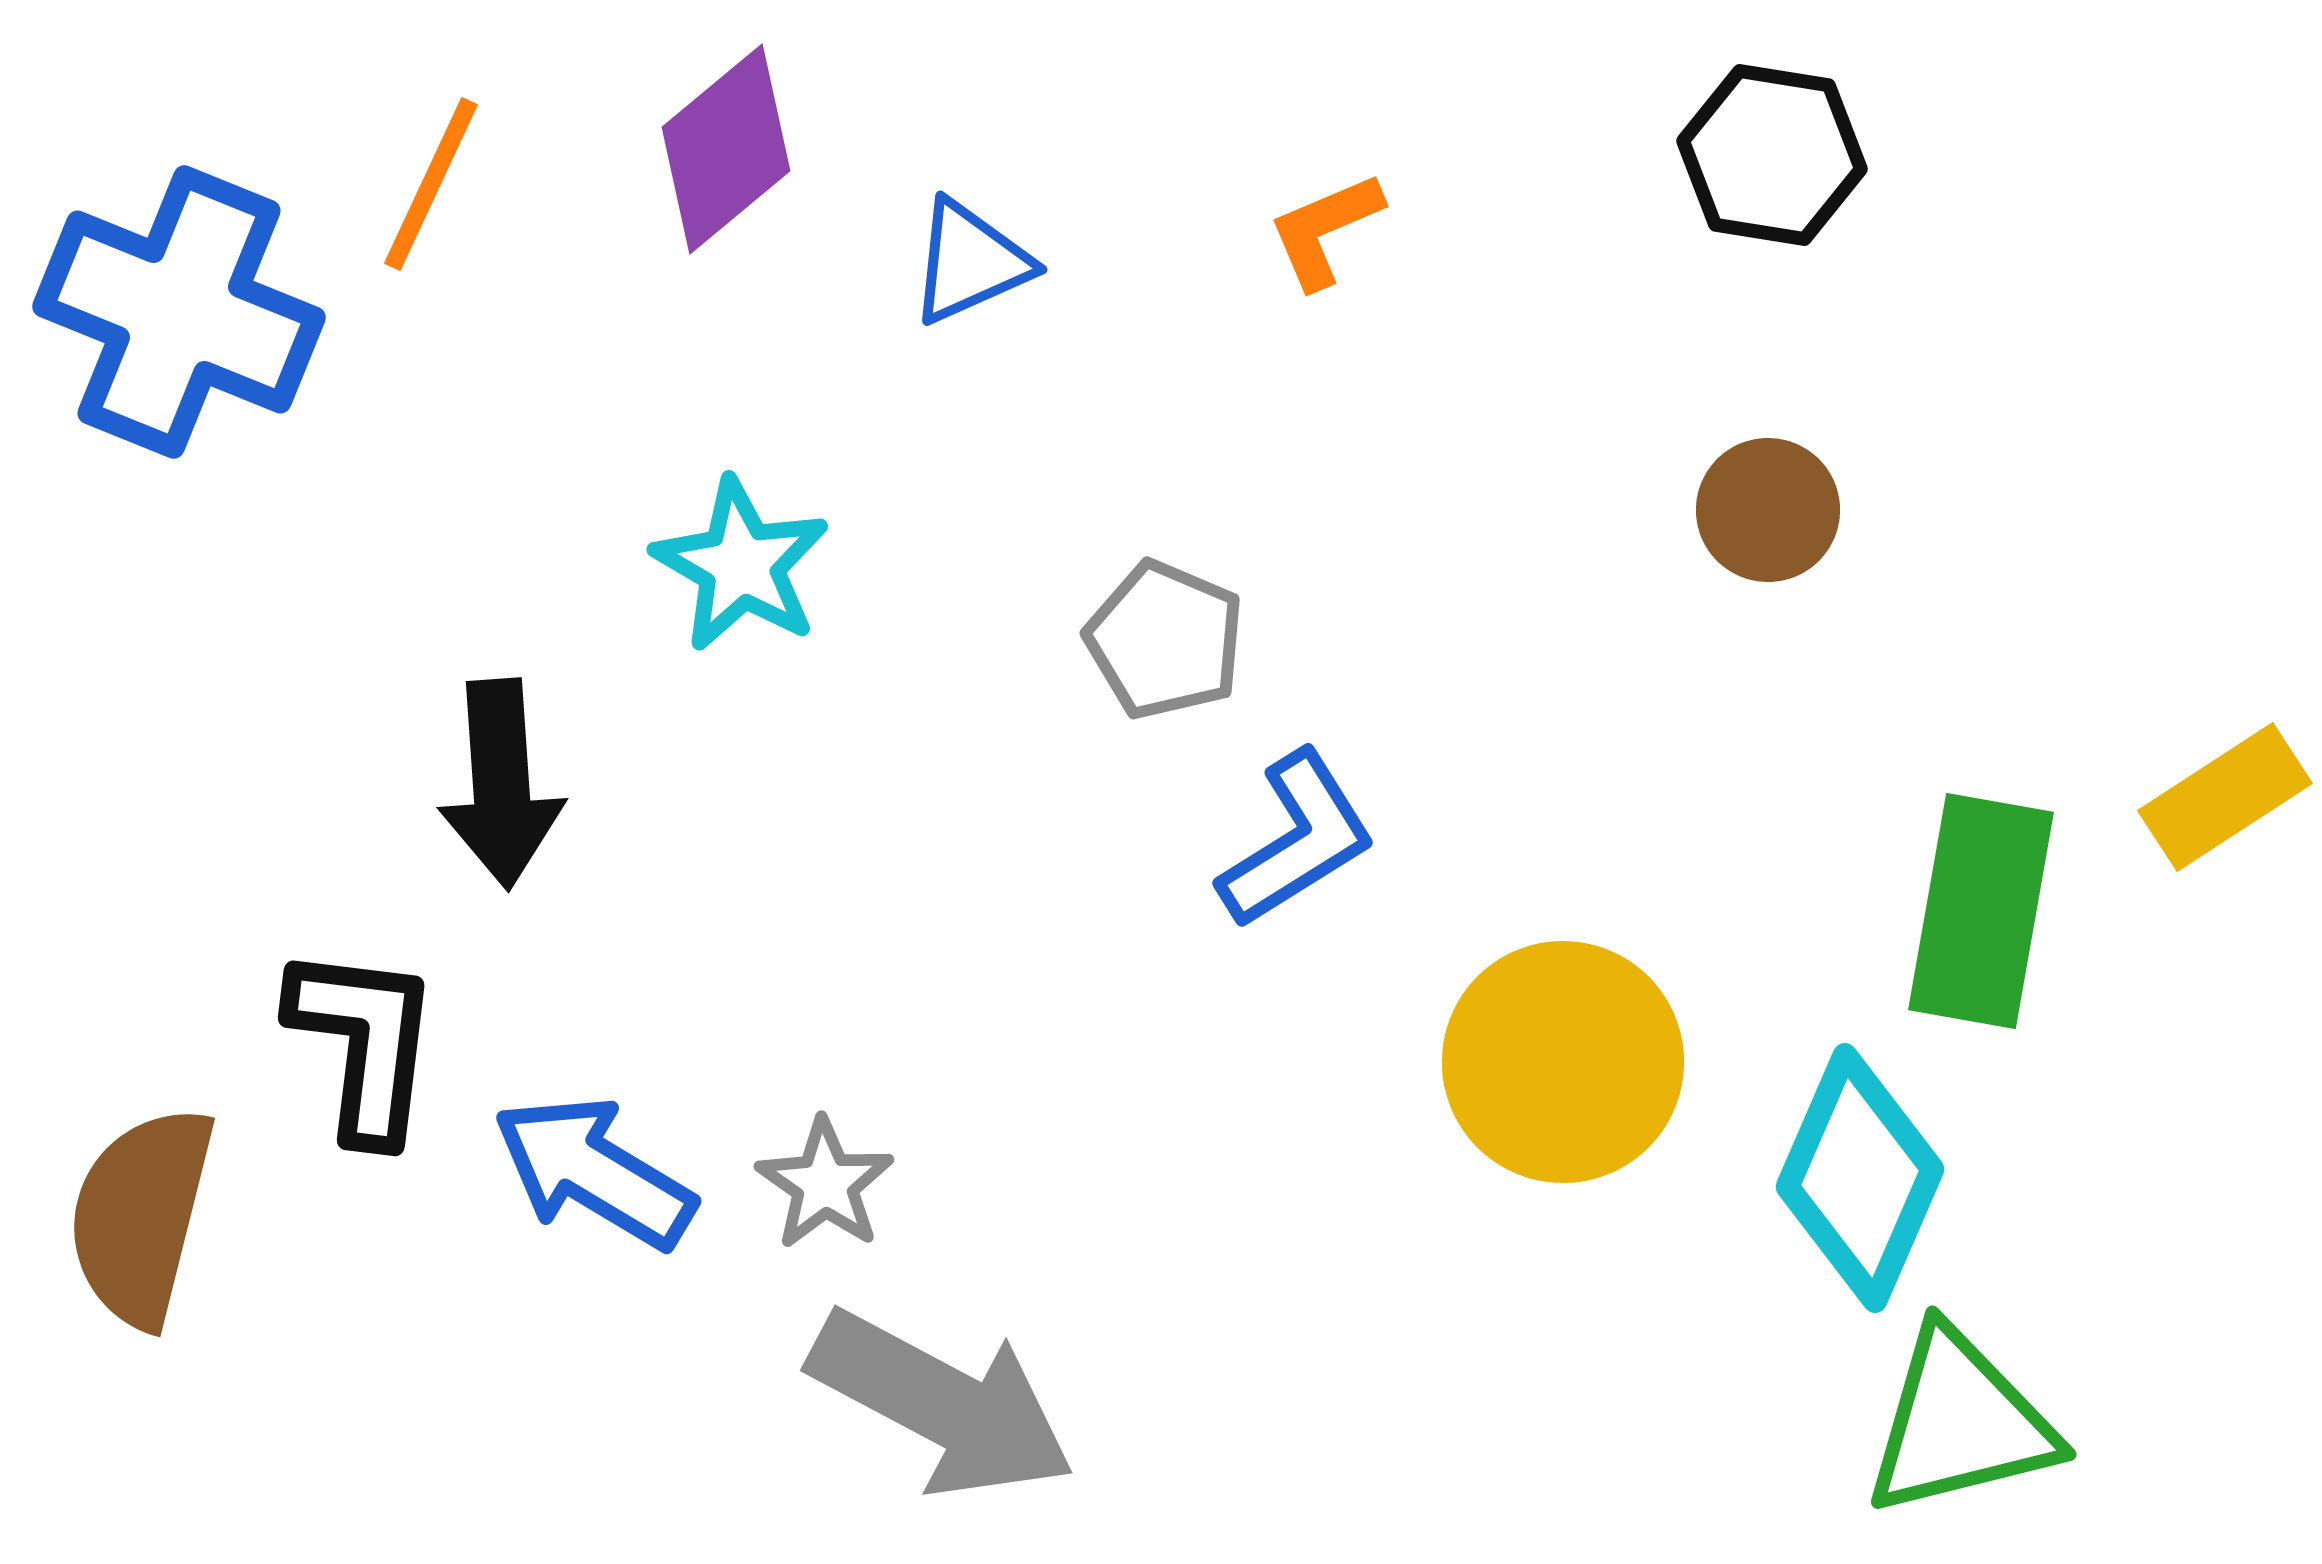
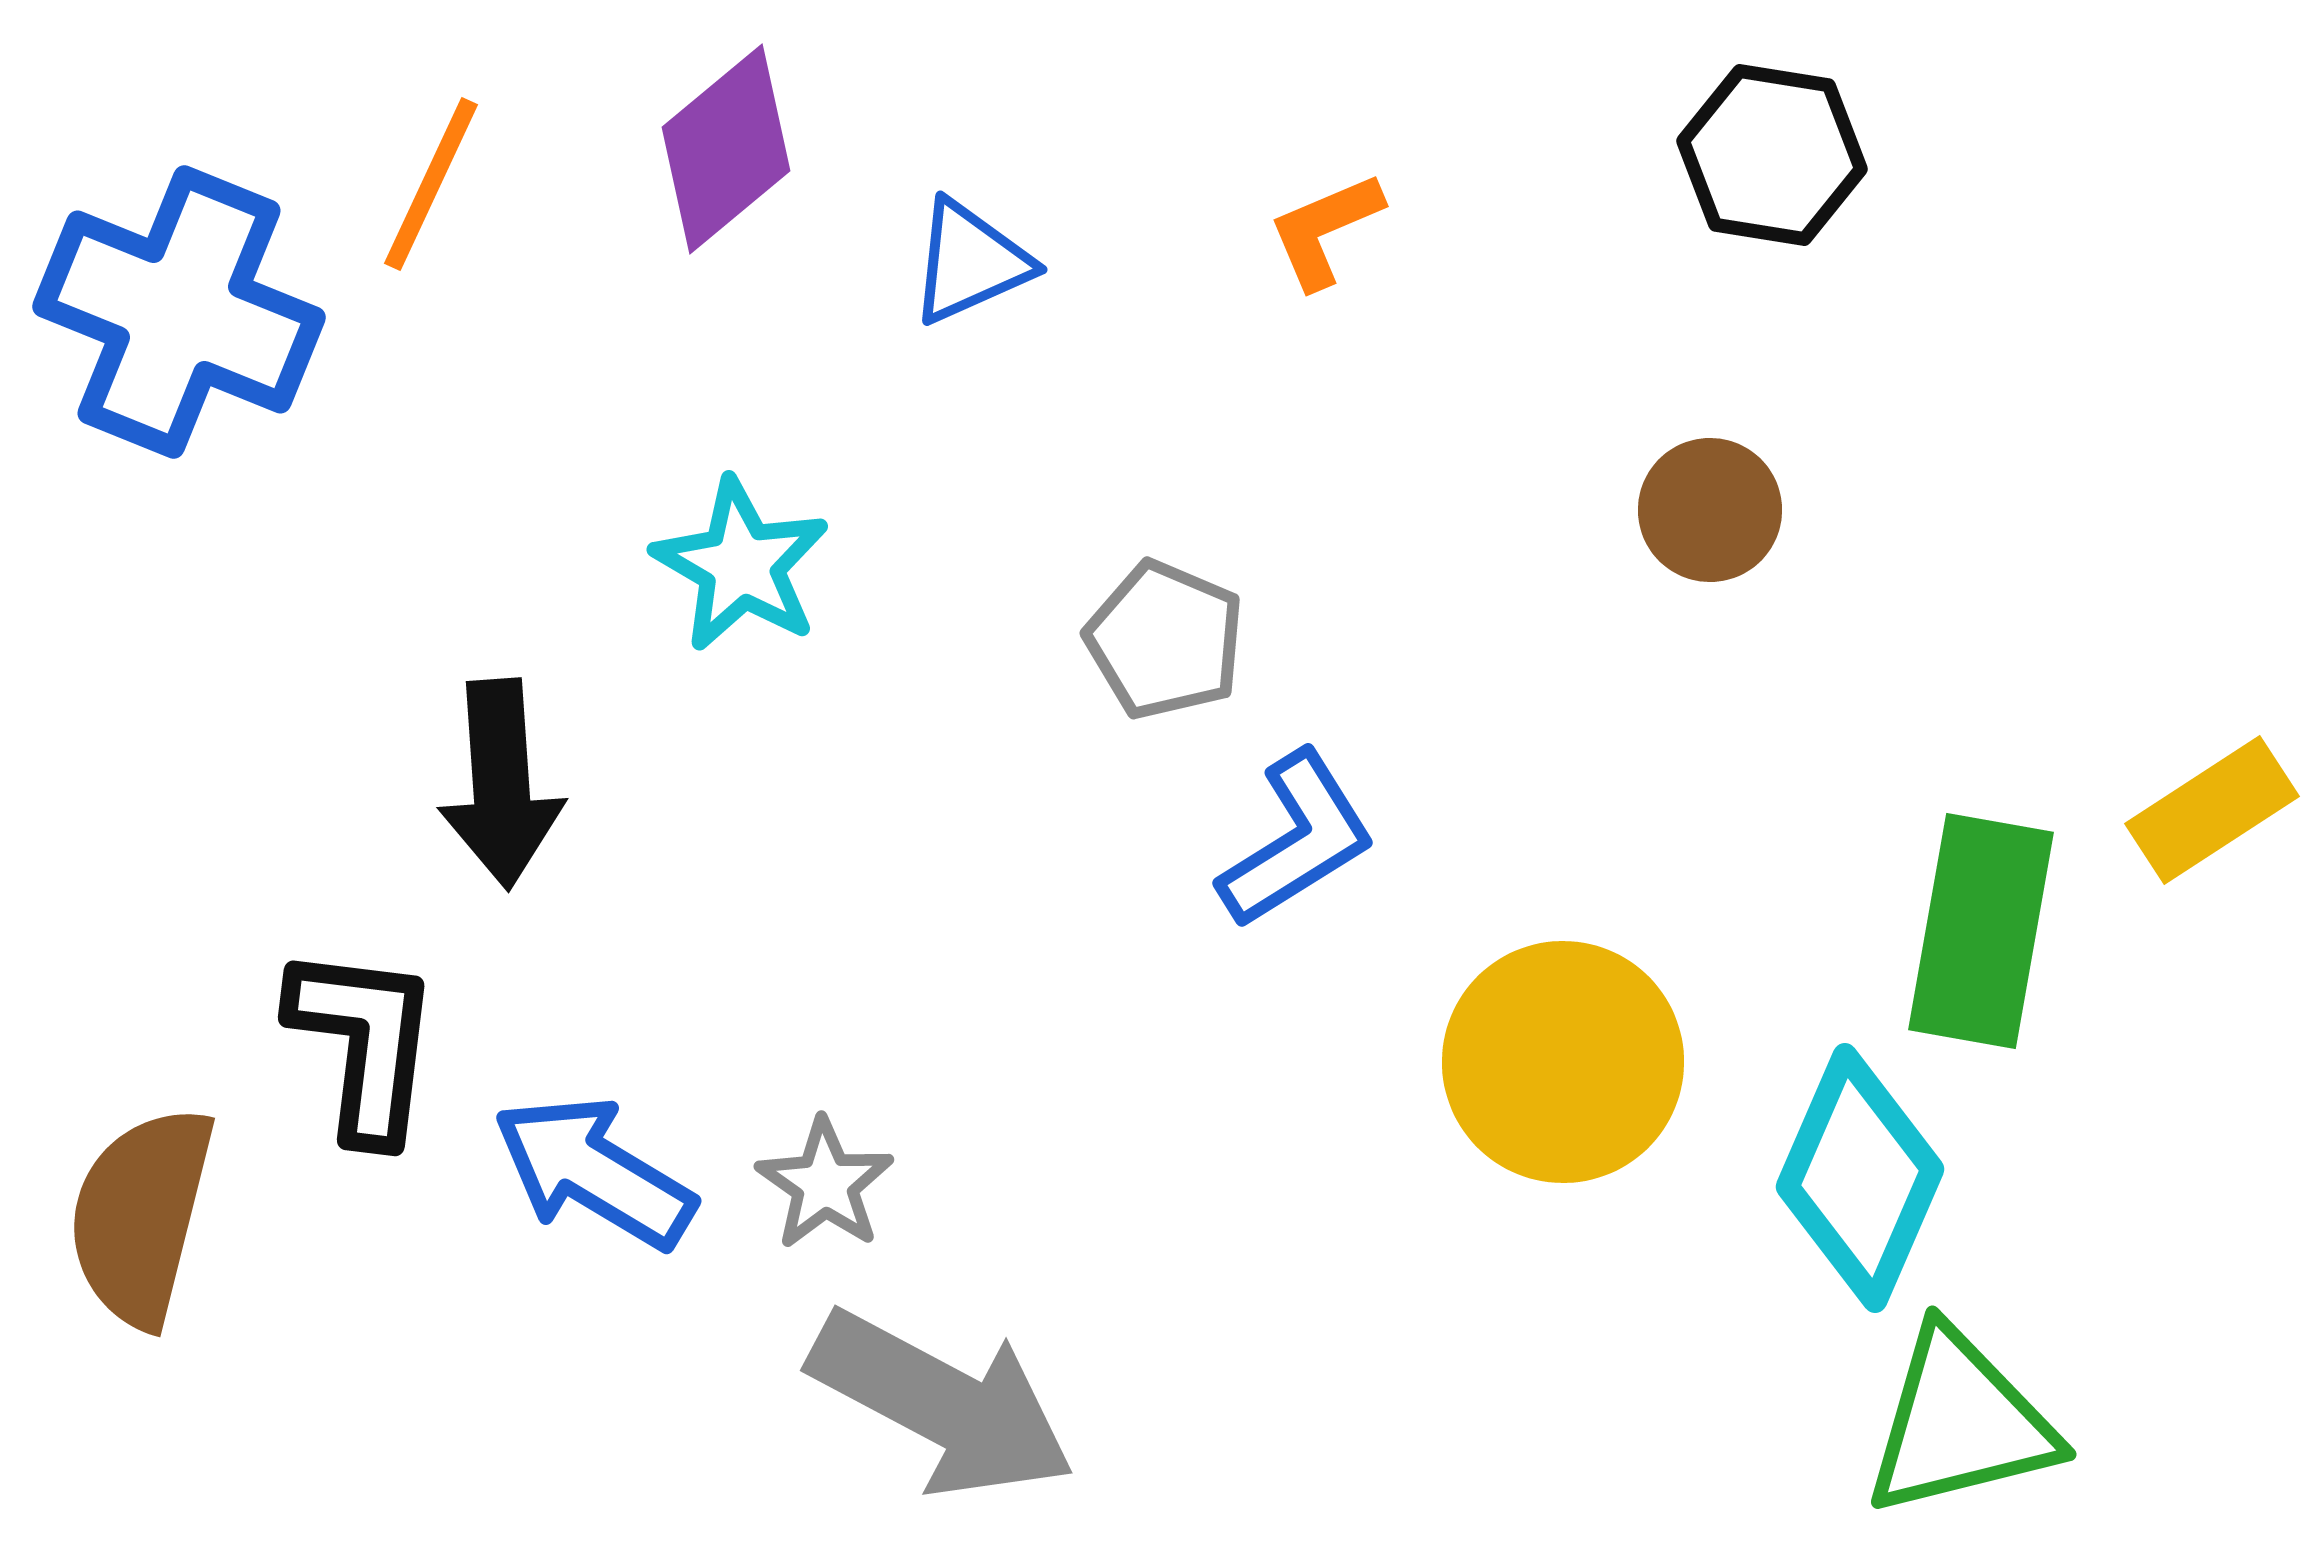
brown circle: moved 58 px left
yellow rectangle: moved 13 px left, 13 px down
green rectangle: moved 20 px down
